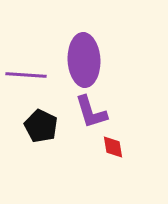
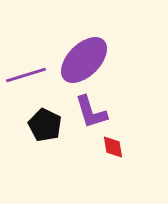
purple ellipse: rotated 48 degrees clockwise
purple line: rotated 21 degrees counterclockwise
black pentagon: moved 4 px right, 1 px up
